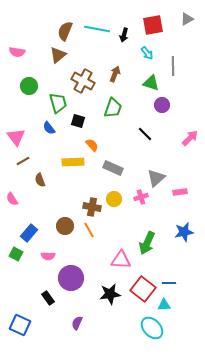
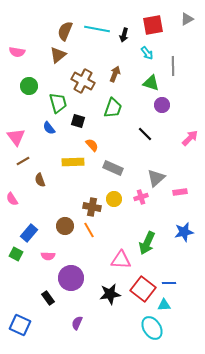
cyan ellipse at (152, 328): rotated 10 degrees clockwise
